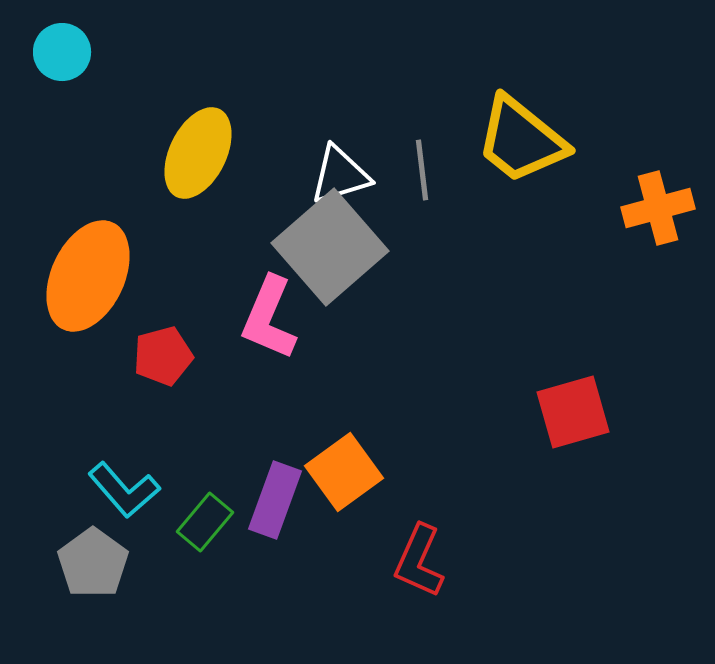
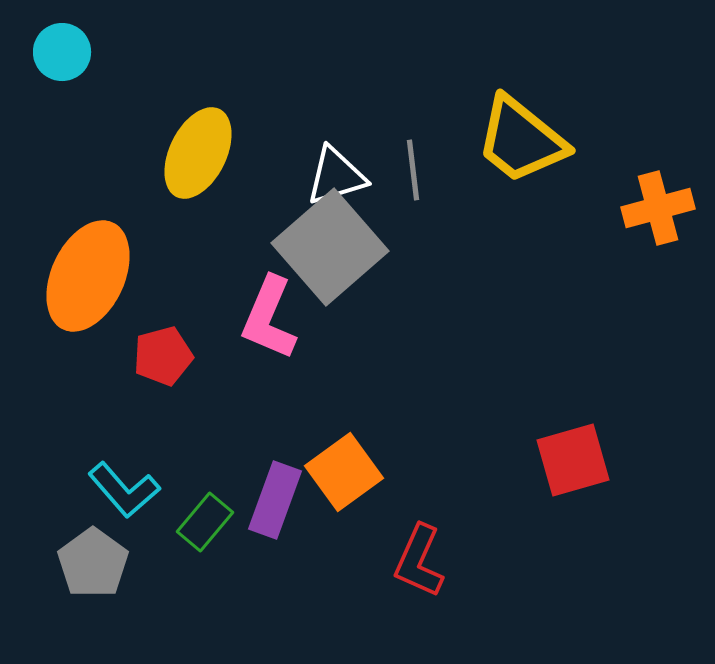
gray line: moved 9 px left
white triangle: moved 4 px left, 1 px down
red square: moved 48 px down
